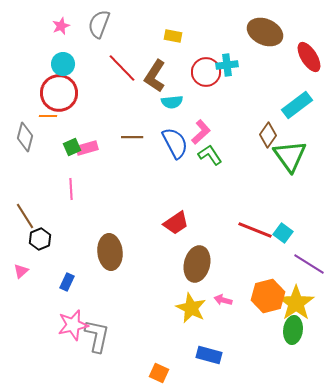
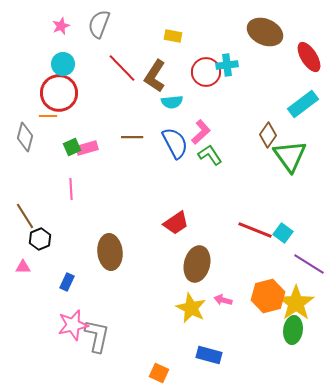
cyan rectangle at (297, 105): moved 6 px right, 1 px up
pink triangle at (21, 271): moved 2 px right, 4 px up; rotated 42 degrees clockwise
